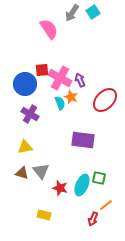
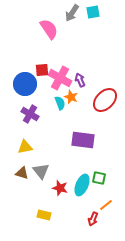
cyan square: rotated 24 degrees clockwise
